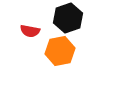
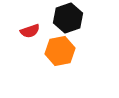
red semicircle: rotated 30 degrees counterclockwise
